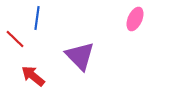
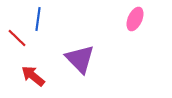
blue line: moved 1 px right, 1 px down
red line: moved 2 px right, 1 px up
purple triangle: moved 3 px down
